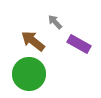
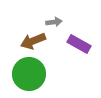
gray arrow: moved 1 px left; rotated 126 degrees clockwise
brown arrow: rotated 60 degrees counterclockwise
